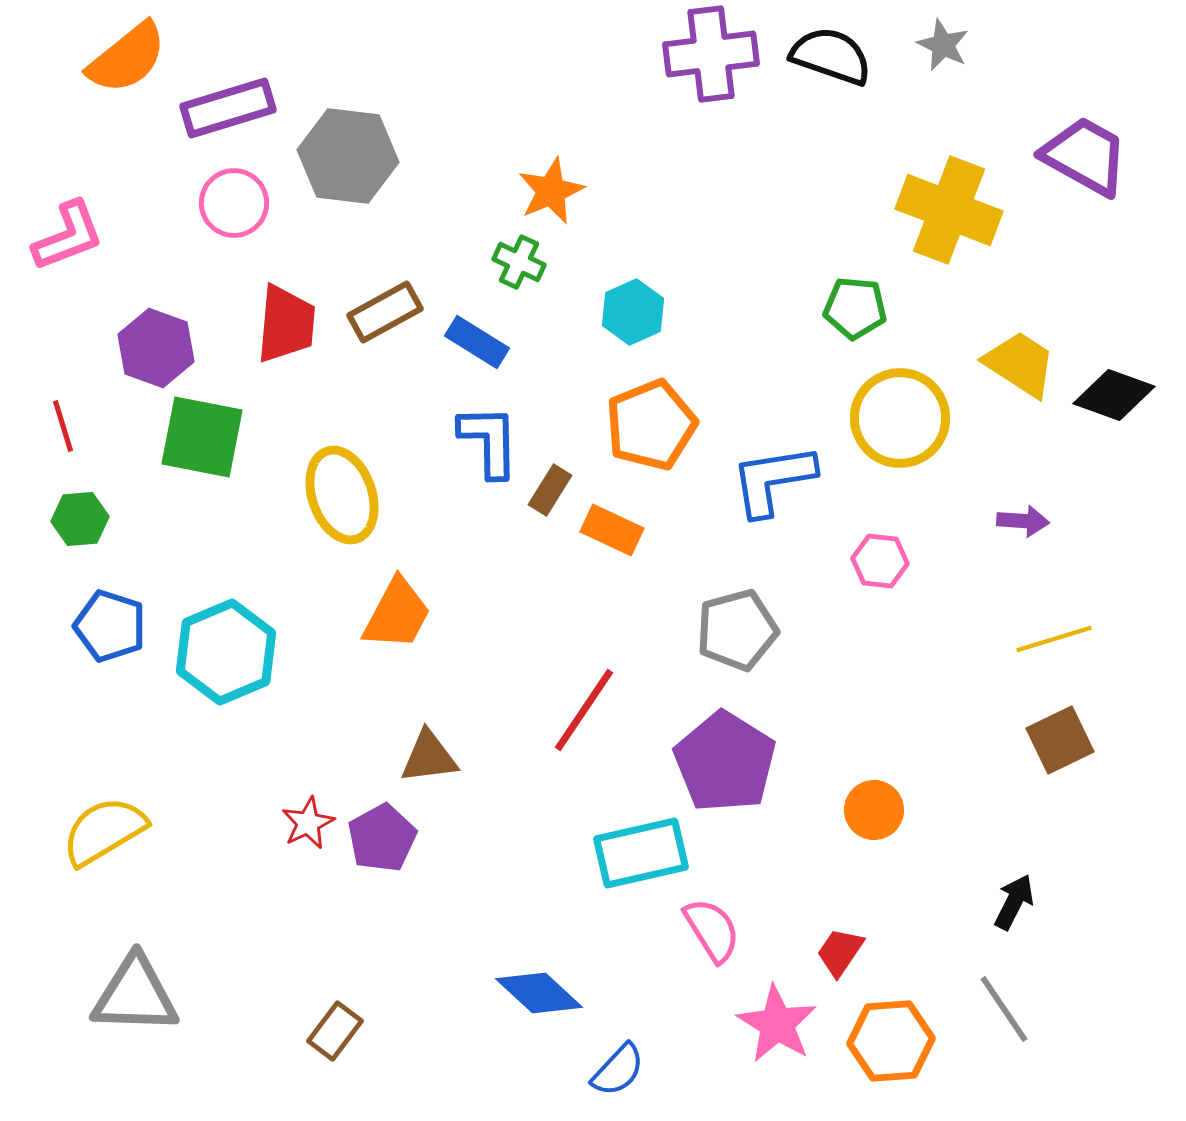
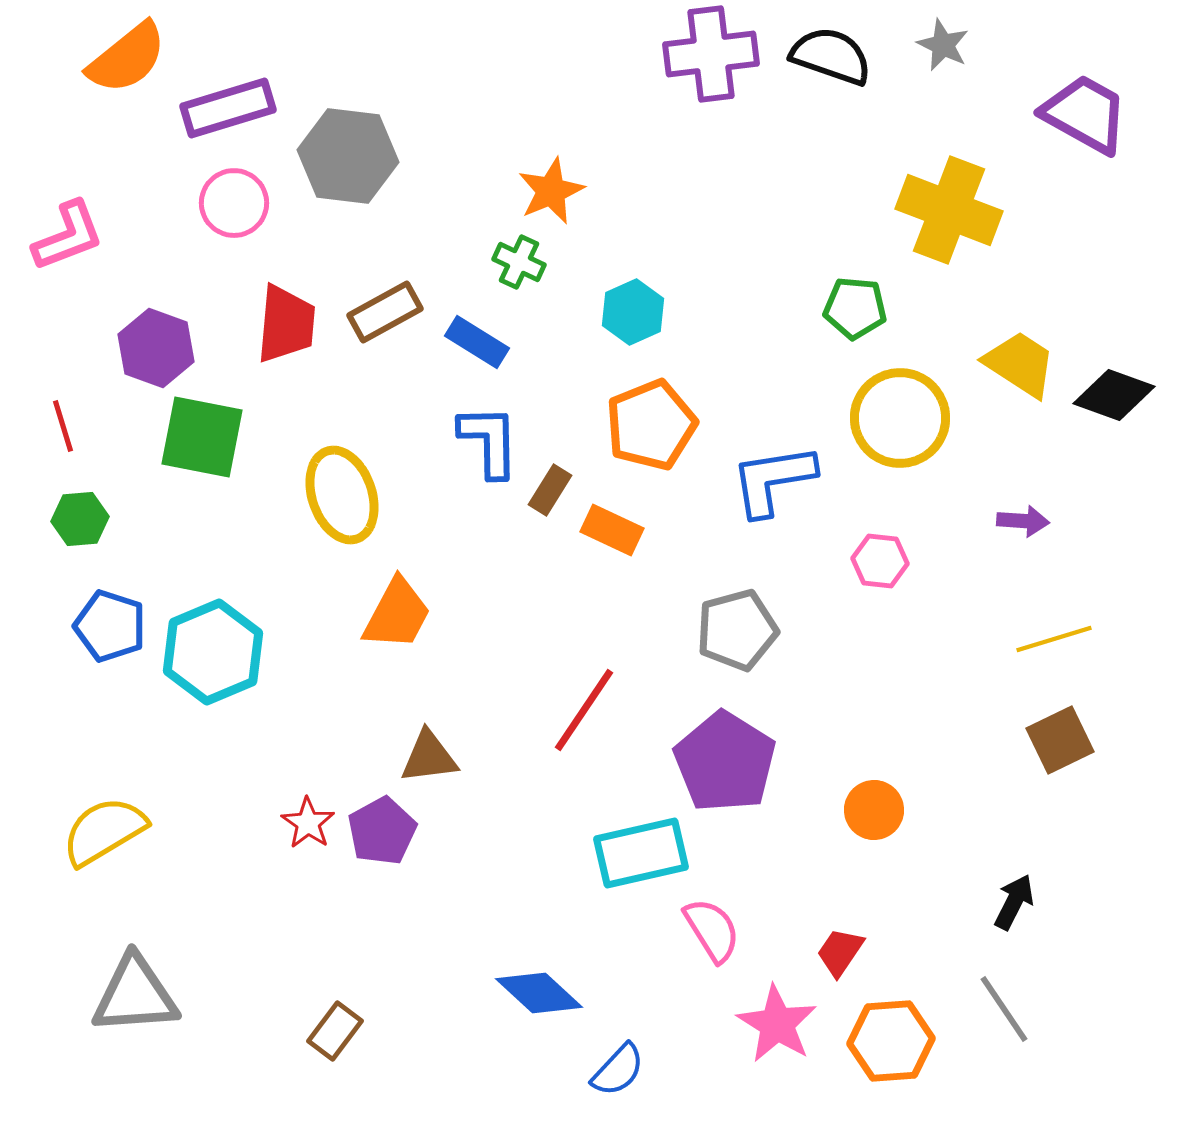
purple trapezoid at (1085, 156): moved 42 px up
cyan hexagon at (226, 652): moved 13 px left
red star at (308, 823): rotated 12 degrees counterclockwise
purple pentagon at (382, 838): moved 7 px up
gray triangle at (135, 995): rotated 6 degrees counterclockwise
